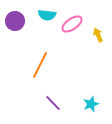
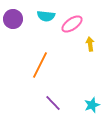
cyan semicircle: moved 1 px left, 1 px down
purple circle: moved 2 px left, 2 px up
yellow arrow: moved 8 px left, 9 px down; rotated 16 degrees clockwise
cyan star: moved 1 px right, 1 px down
